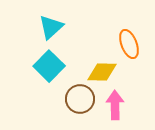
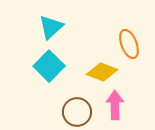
yellow diamond: rotated 20 degrees clockwise
brown circle: moved 3 px left, 13 px down
